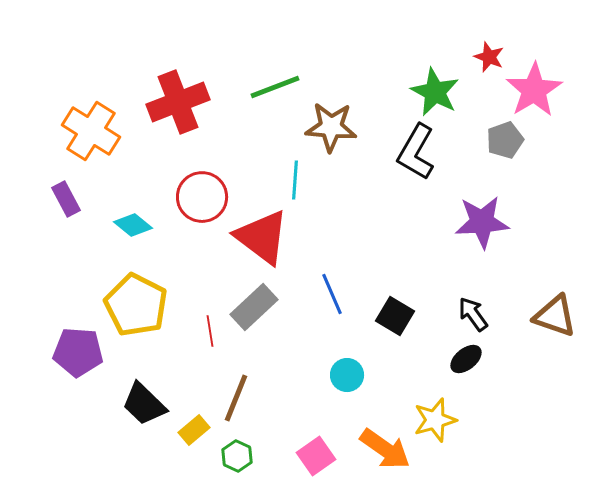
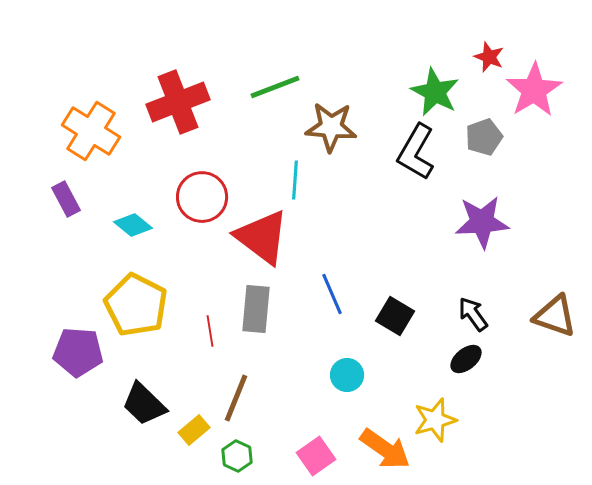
gray pentagon: moved 21 px left, 3 px up
gray rectangle: moved 2 px right, 2 px down; rotated 42 degrees counterclockwise
